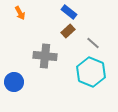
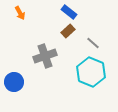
gray cross: rotated 25 degrees counterclockwise
